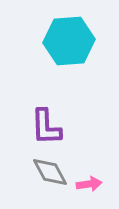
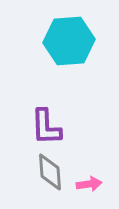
gray diamond: rotated 24 degrees clockwise
